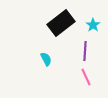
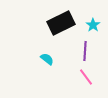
black rectangle: rotated 12 degrees clockwise
cyan semicircle: moved 1 px right; rotated 24 degrees counterclockwise
pink line: rotated 12 degrees counterclockwise
